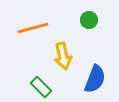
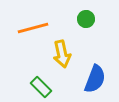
green circle: moved 3 px left, 1 px up
yellow arrow: moved 1 px left, 2 px up
